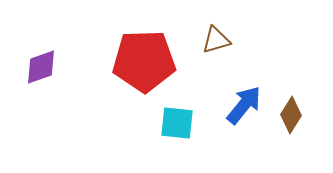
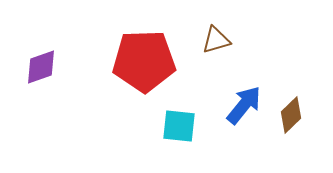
brown diamond: rotated 15 degrees clockwise
cyan square: moved 2 px right, 3 px down
